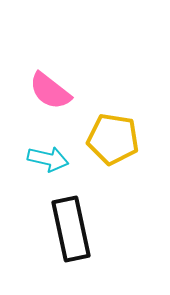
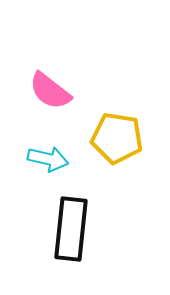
yellow pentagon: moved 4 px right, 1 px up
black rectangle: rotated 18 degrees clockwise
